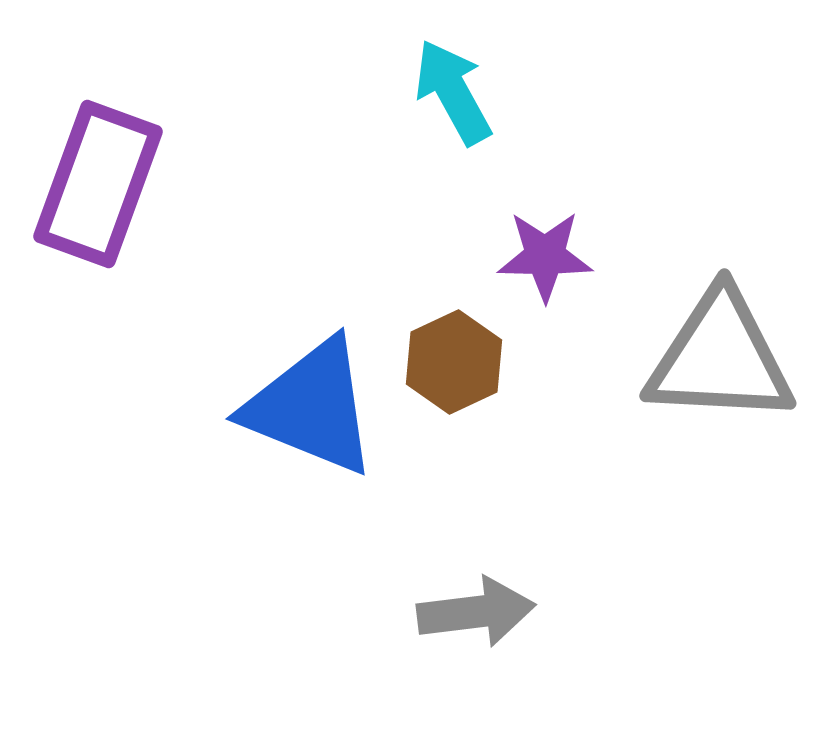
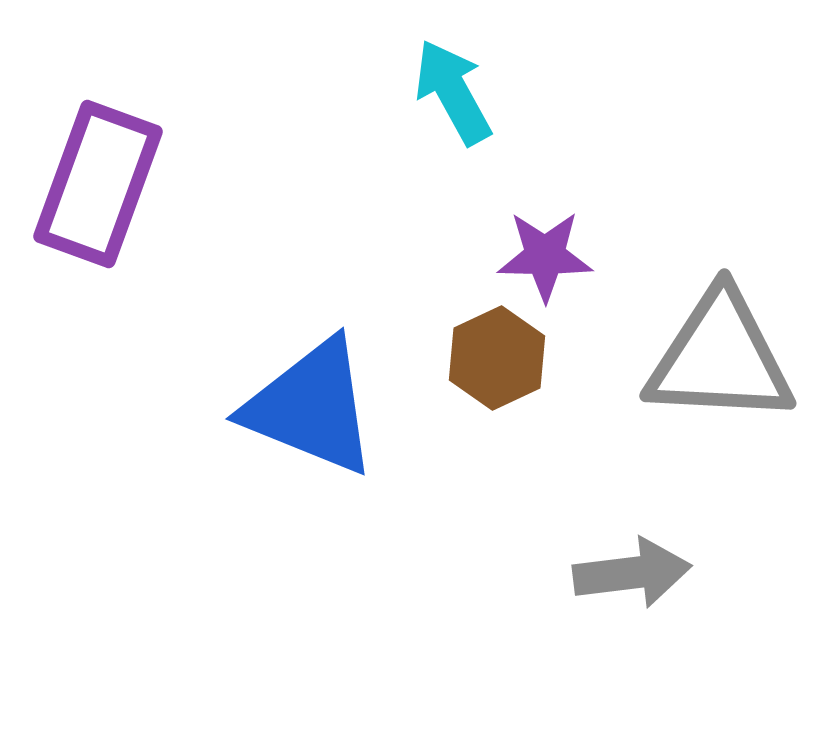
brown hexagon: moved 43 px right, 4 px up
gray arrow: moved 156 px right, 39 px up
